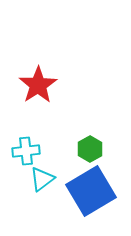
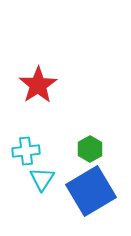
cyan triangle: rotated 20 degrees counterclockwise
